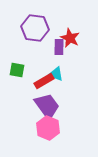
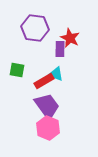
purple rectangle: moved 1 px right, 2 px down
